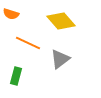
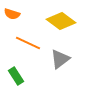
orange semicircle: moved 1 px right
yellow diamond: rotated 12 degrees counterclockwise
green rectangle: rotated 48 degrees counterclockwise
